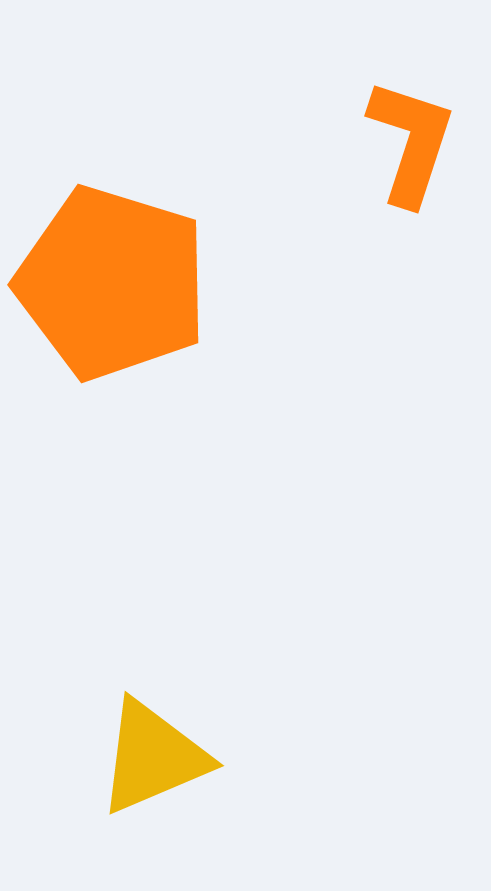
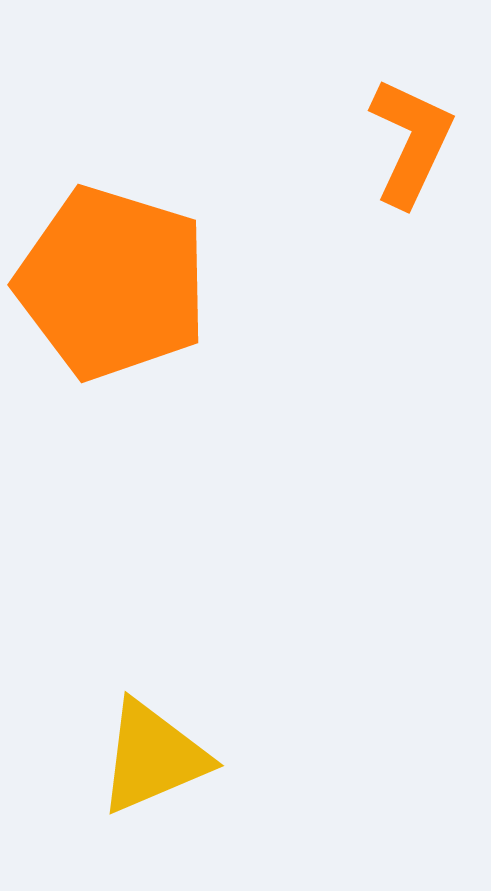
orange L-shape: rotated 7 degrees clockwise
